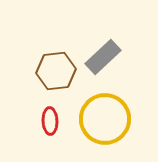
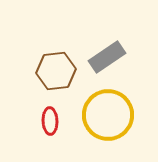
gray rectangle: moved 4 px right; rotated 9 degrees clockwise
yellow circle: moved 3 px right, 4 px up
